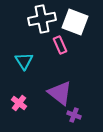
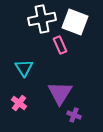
cyan triangle: moved 7 px down
purple triangle: rotated 24 degrees clockwise
